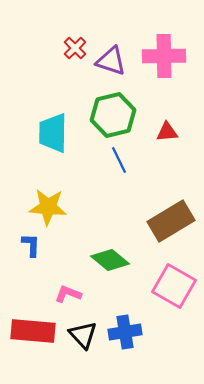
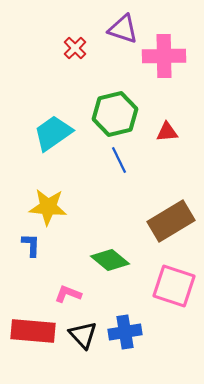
purple triangle: moved 12 px right, 32 px up
green hexagon: moved 2 px right, 1 px up
cyan trapezoid: rotated 54 degrees clockwise
pink square: rotated 12 degrees counterclockwise
